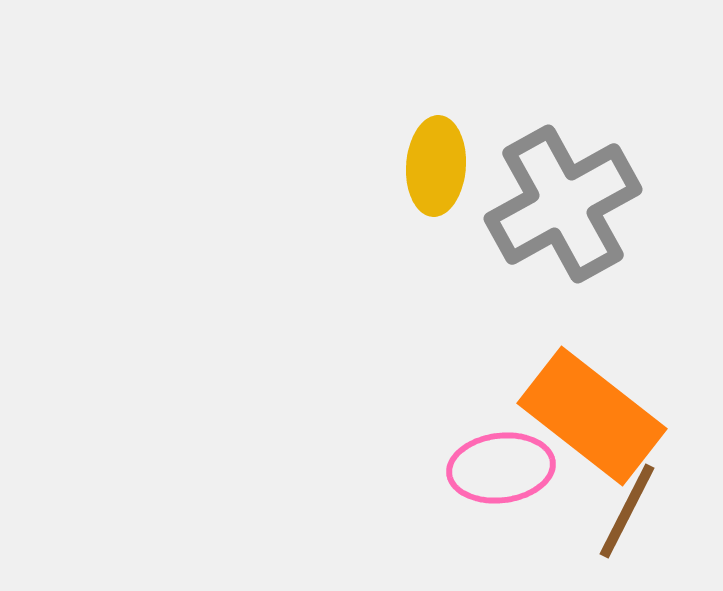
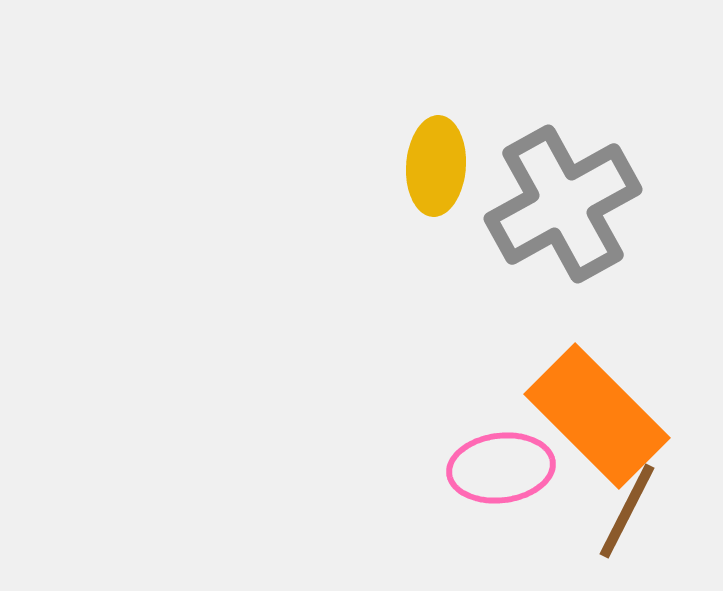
orange rectangle: moved 5 px right; rotated 7 degrees clockwise
